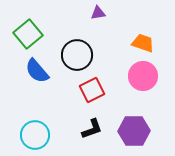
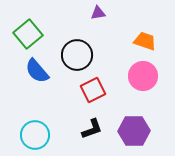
orange trapezoid: moved 2 px right, 2 px up
red square: moved 1 px right
